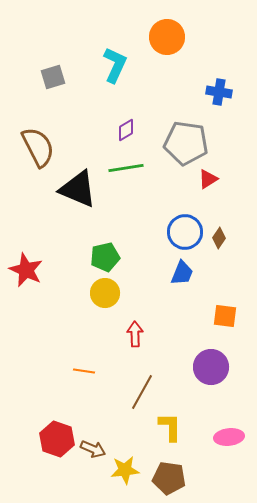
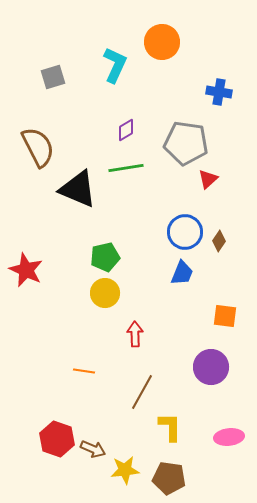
orange circle: moved 5 px left, 5 px down
red triangle: rotated 10 degrees counterclockwise
brown diamond: moved 3 px down
